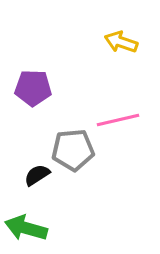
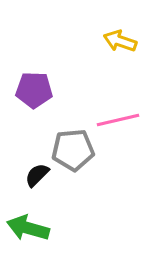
yellow arrow: moved 1 px left, 1 px up
purple pentagon: moved 1 px right, 2 px down
black semicircle: rotated 12 degrees counterclockwise
green arrow: moved 2 px right
